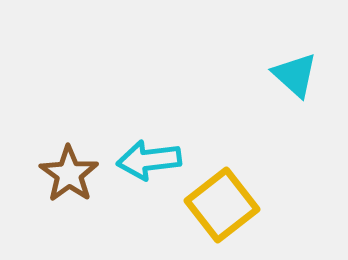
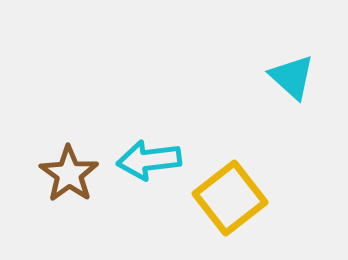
cyan triangle: moved 3 px left, 2 px down
yellow square: moved 8 px right, 7 px up
